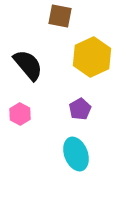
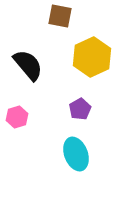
pink hexagon: moved 3 px left, 3 px down; rotated 15 degrees clockwise
